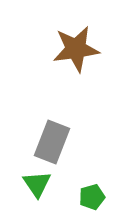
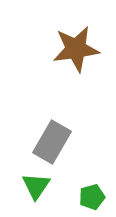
gray rectangle: rotated 9 degrees clockwise
green triangle: moved 1 px left, 2 px down; rotated 8 degrees clockwise
